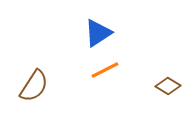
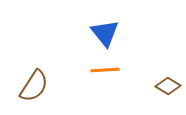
blue triangle: moved 7 px right; rotated 36 degrees counterclockwise
orange line: rotated 24 degrees clockwise
